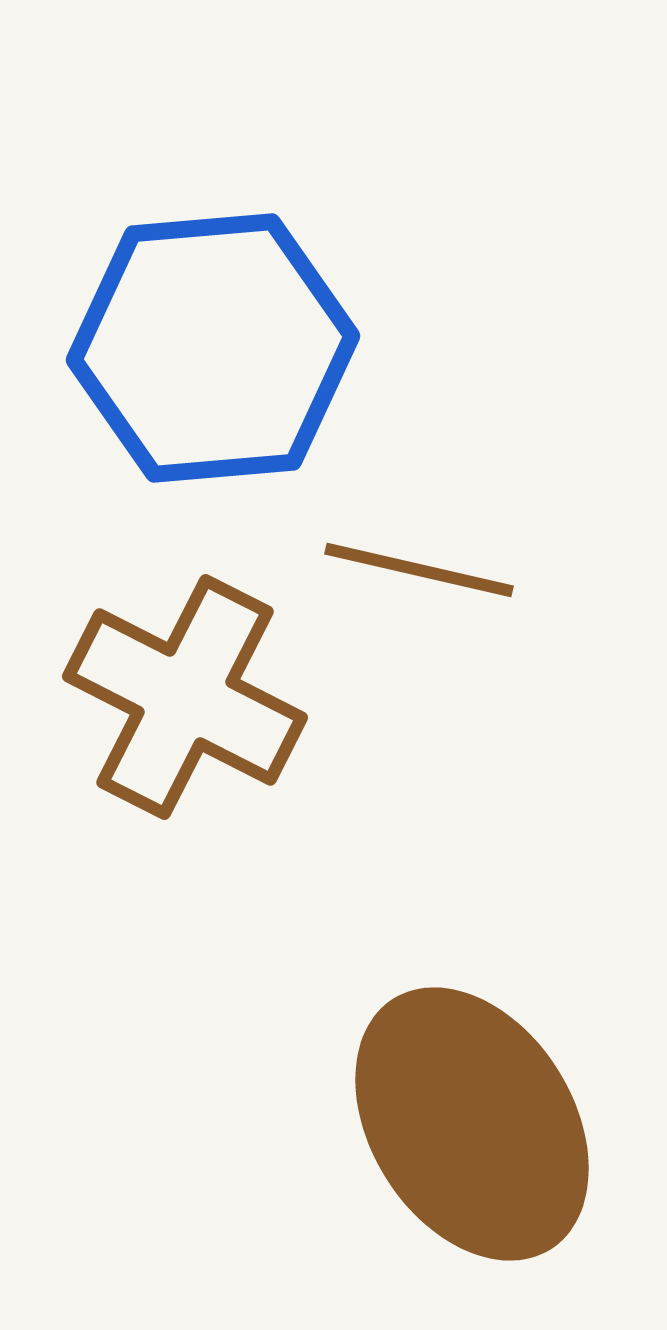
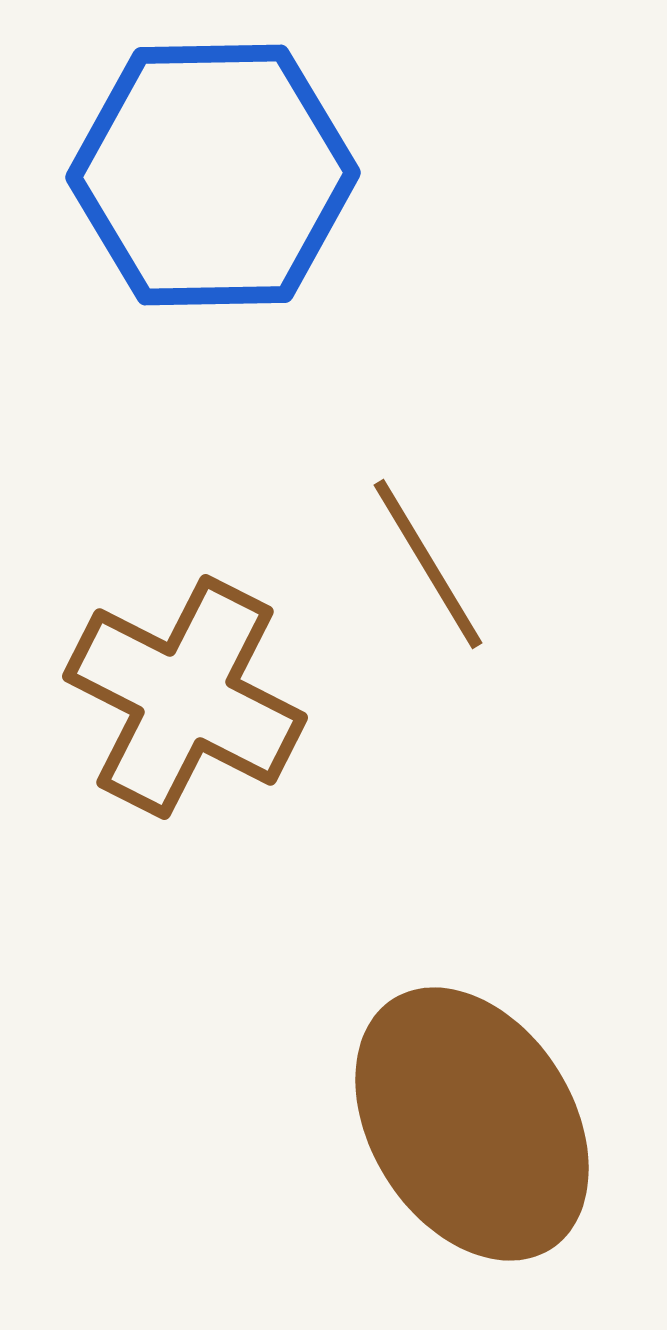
blue hexagon: moved 173 px up; rotated 4 degrees clockwise
brown line: moved 9 px right, 6 px up; rotated 46 degrees clockwise
